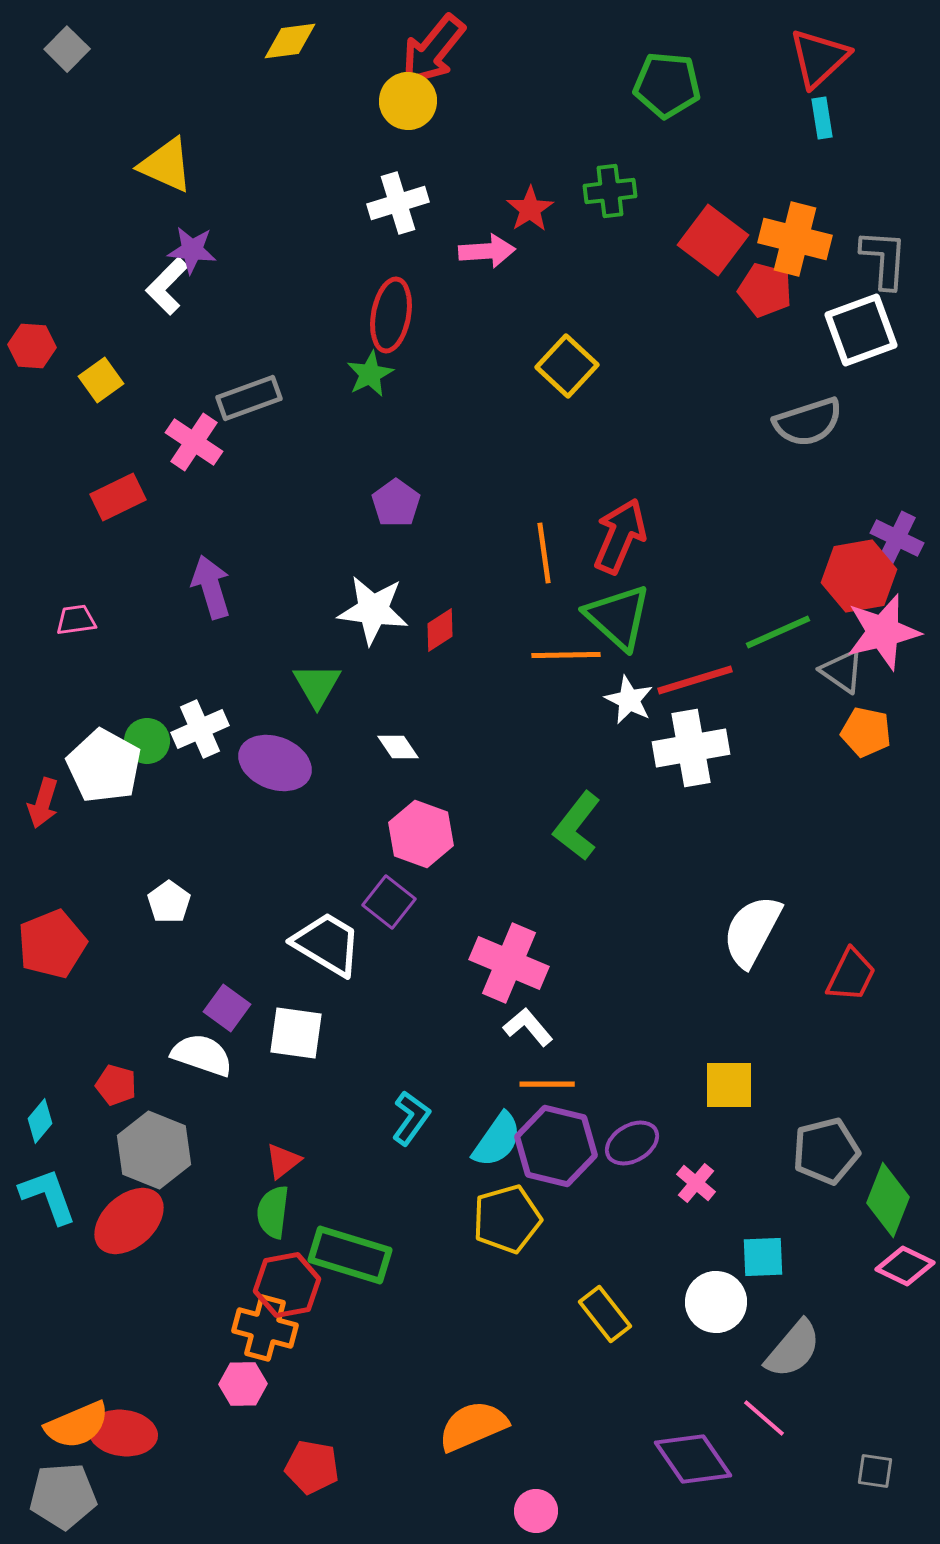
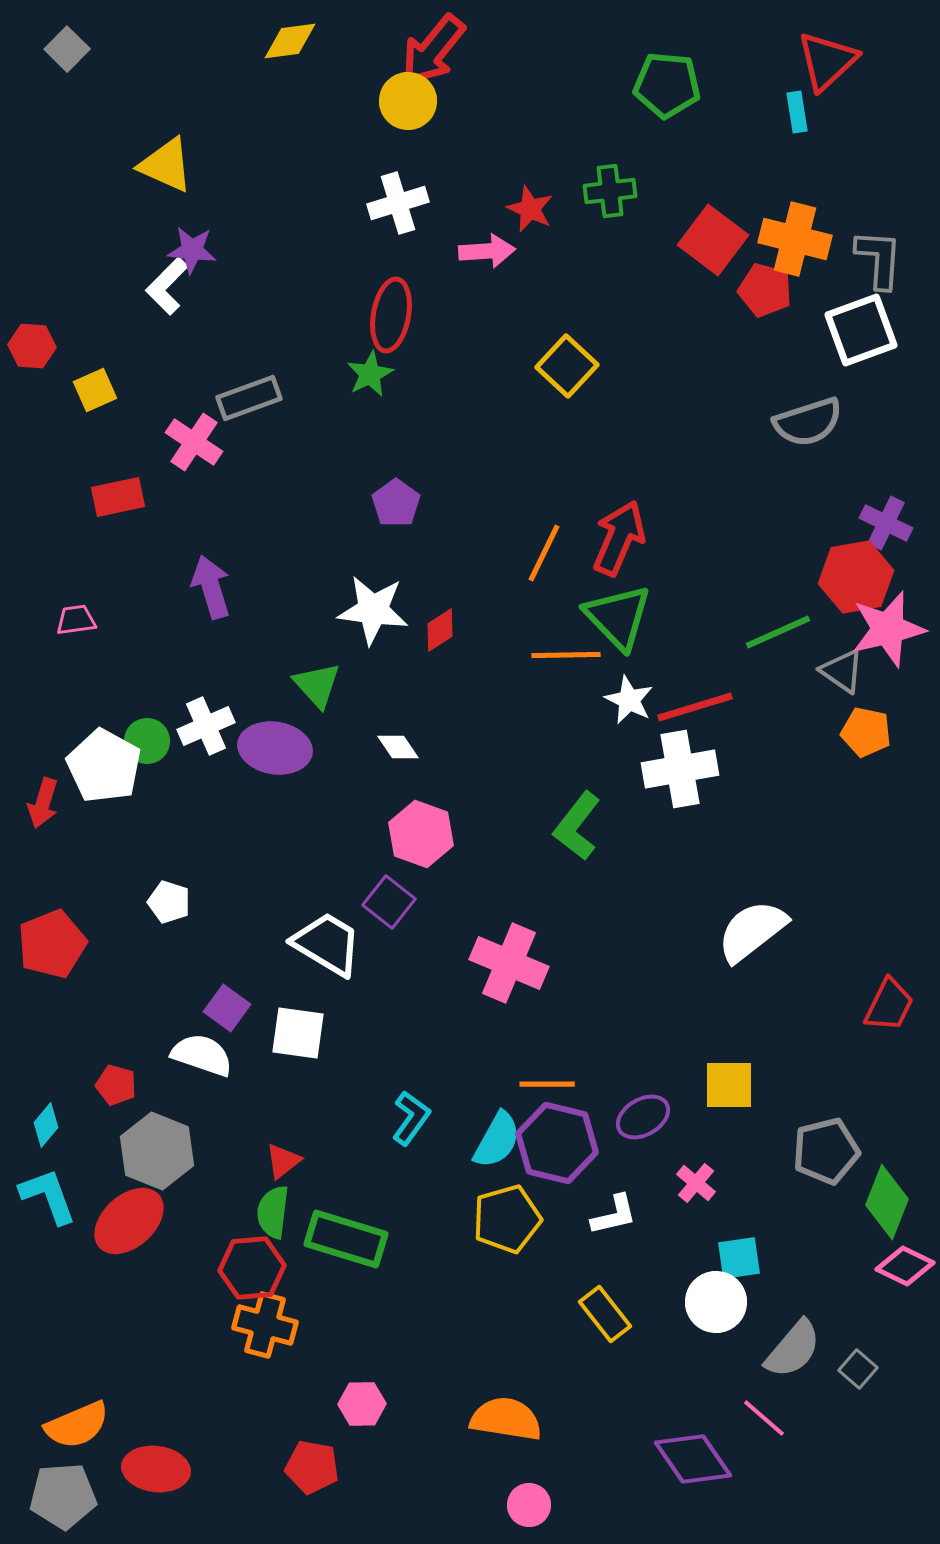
red triangle at (819, 58): moved 8 px right, 3 px down
cyan rectangle at (822, 118): moved 25 px left, 6 px up
red star at (530, 209): rotated 15 degrees counterclockwise
gray L-shape at (884, 259): moved 5 px left
yellow square at (101, 380): moved 6 px left, 10 px down; rotated 12 degrees clockwise
red rectangle at (118, 497): rotated 14 degrees clockwise
red arrow at (620, 536): moved 1 px left, 2 px down
purple cross at (897, 538): moved 11 px left, 15 px up
orange line at (544, 553): rotated 34 degrees clockwise
red hexagon at (859, 576): moved 3 px left, 1 px down
green triangle at (618, 617): rotated 4 degrees clockwise
pink star at (883, 632): moved 5 px right, 3 px up
red line at (695, 680): moved 27 px down
green triangle at (317, 685): rotated 12 degrees counterclockwise
white cross at (200, 729): moved 6 px right, 3 px up
white cross at (691, 748): moved 11 px left, 21 px down
purple ellipse at (275, 763): moved 15 px up; rotated 12 degrees counterclockwise
white pentagon at (169, 902): rotated 18 degrees counterclockwise
white semicircle at (752, 931): rotated 24 degrees clockwise
red trapezoid at (851, 975): moved 38 px right, 30 px down
white L-shape at (528, 1027): moved 86 px right, 188 px down; rotated 117 degrees clockwise
white square at (296, 1033): moved 2 px right
cyan diamond at (40, 1121): moved 6 px right, 4 px down
cyan semicircle at (497, 1140): rotated 6 degrees counterclockwise
purple ellipse at (632, 1143): moved 11 px right, 26 px up
purple hexagon at (556, 1146): moved 1 px right, 3 px up
gray hexagon at (154, 1150): moved 3 px right, 1 px down
green diamond at (888, 1200): moved 1 px left, 2 px down
green rectangle at (350, 1255): moved 4 px left, 16 px up
cyan square at (763, 1257): moved 24 px left, 1 px down; rotated 6 degrees counterclockwise
red hexagon at (287, 1285): moved 35 px left, 17 px up; rotated 6 degrees clockwise
orange cross at (265, 1328): moved 3 px up
pink hexagon at (243, 1384): moved 119 px right, 20 px down
orange semicircle at (473, 1426): moved 33 px right, 7 px up; rotated 32 degrees clockwise
red ellipse at (123, 1433): moved 33 px right, 36 px down
gray square at (875, 1471): moved 17 px left, 102 px up; rotated 33 degrees clockwise
pink circle at (536, 1511): moved 7 px left, 6 px up
